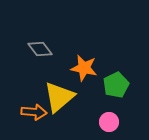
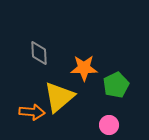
gray diamond: moved 1 px left, 4 px down; rotated 35 degrees clockwise
orange star: rotated 12 degrees counterclockwise
orange arrow: moved 2 px left
pink circle: moved 3 px down
